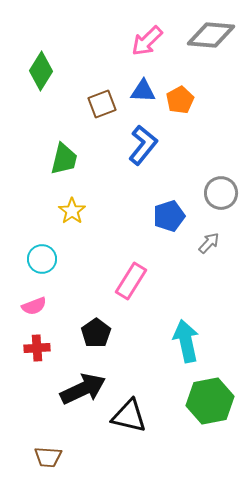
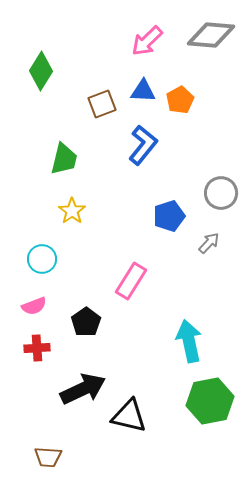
black pentagon: moved 10 px left, 11 px up
cyan arrow: moved 3 px right
